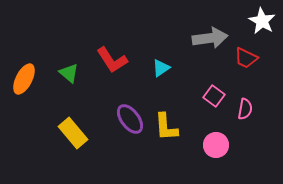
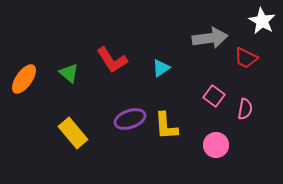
orange ellipse: rotated 8 degrees clockwise
purple ellipse: rotated 72 degrees counterclockwise
yellow L-shape: moved 1 px up
